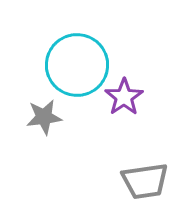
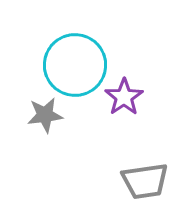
cyan circle: moved 2 px left
gray star: moved 1 px right, 2 px up
